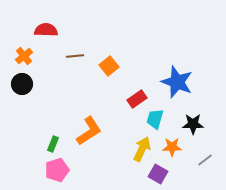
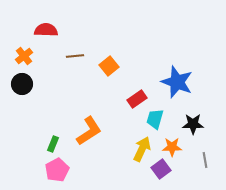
gray line: rotated 63 degrees counterclockwise
pink pentagon: rotated 10 degrees counterclockwise
purple square: moved 3 px right, 5 px up; rotated 24 degrees clockwise
